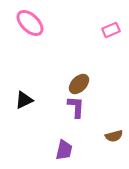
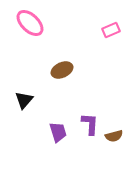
brown ellipse: moved 17 px left, 14 px up; rotated 20 degrees clockwise
black triangle: rotated 24 degrees counterclockwise
purple L-shape: moved 14 px right, 17 px down
purple trapezoid: moved 6 px left, 18 px up; rotated 30 degrees counterclockwise
